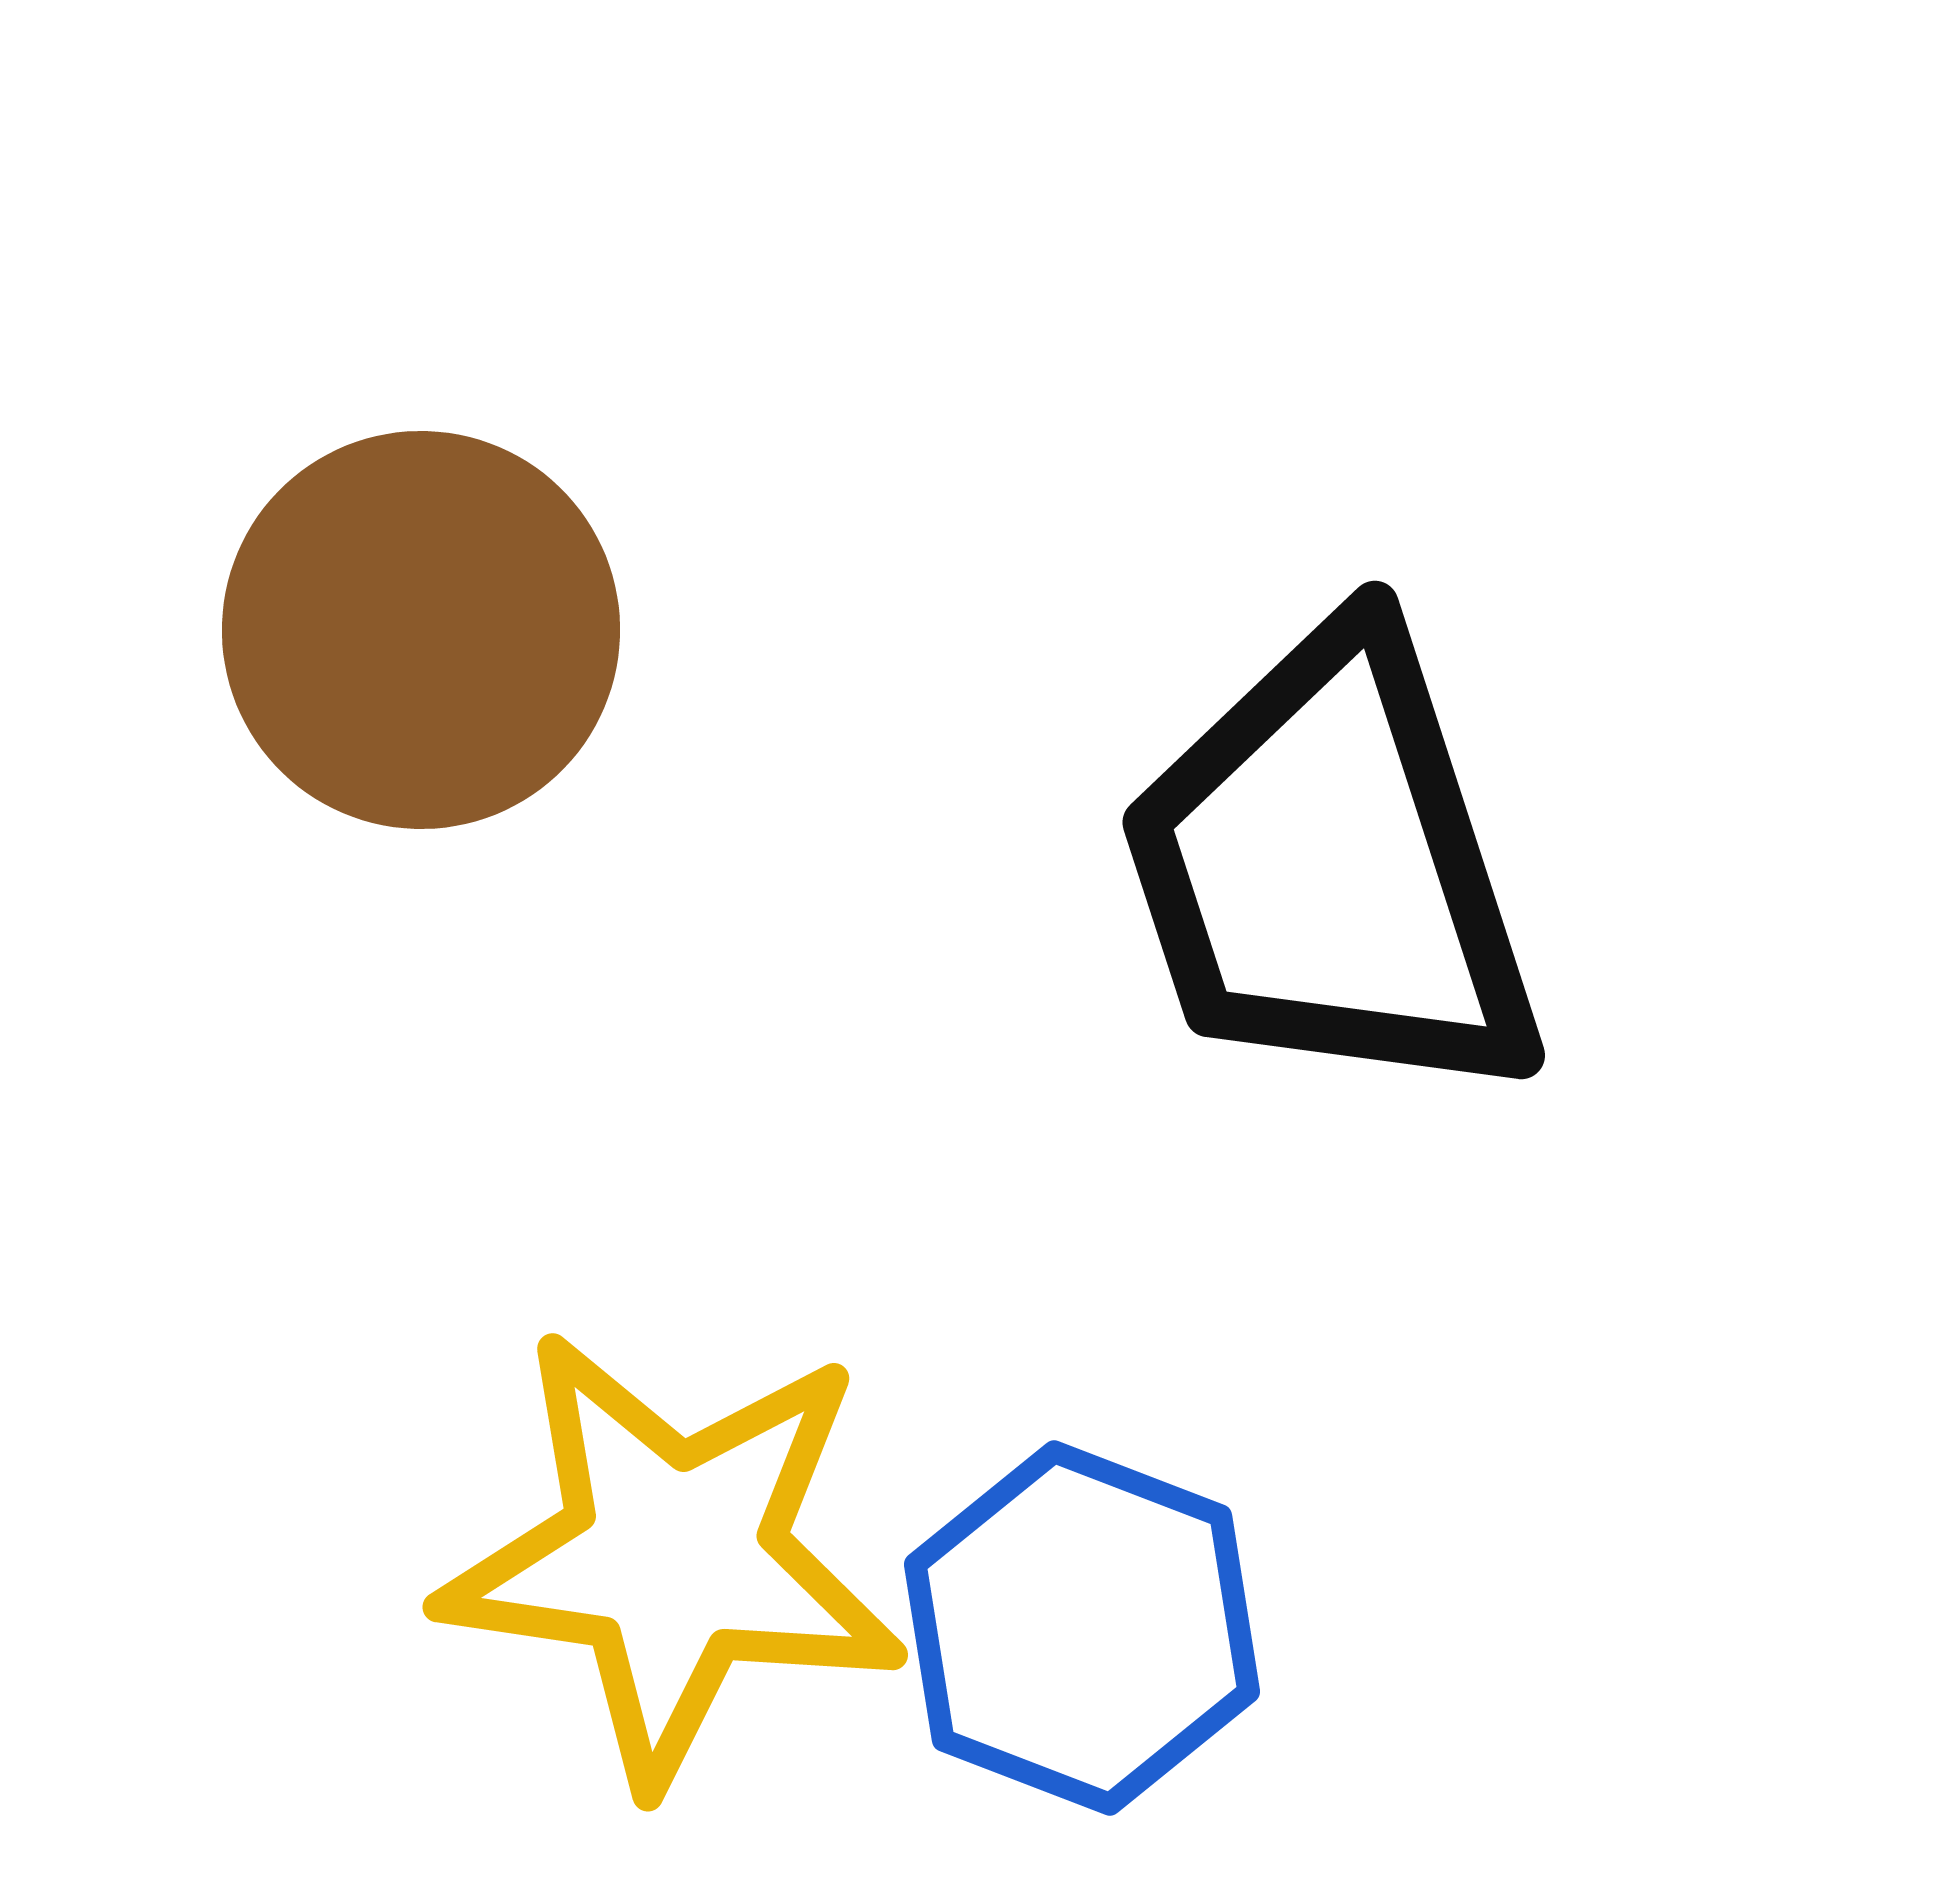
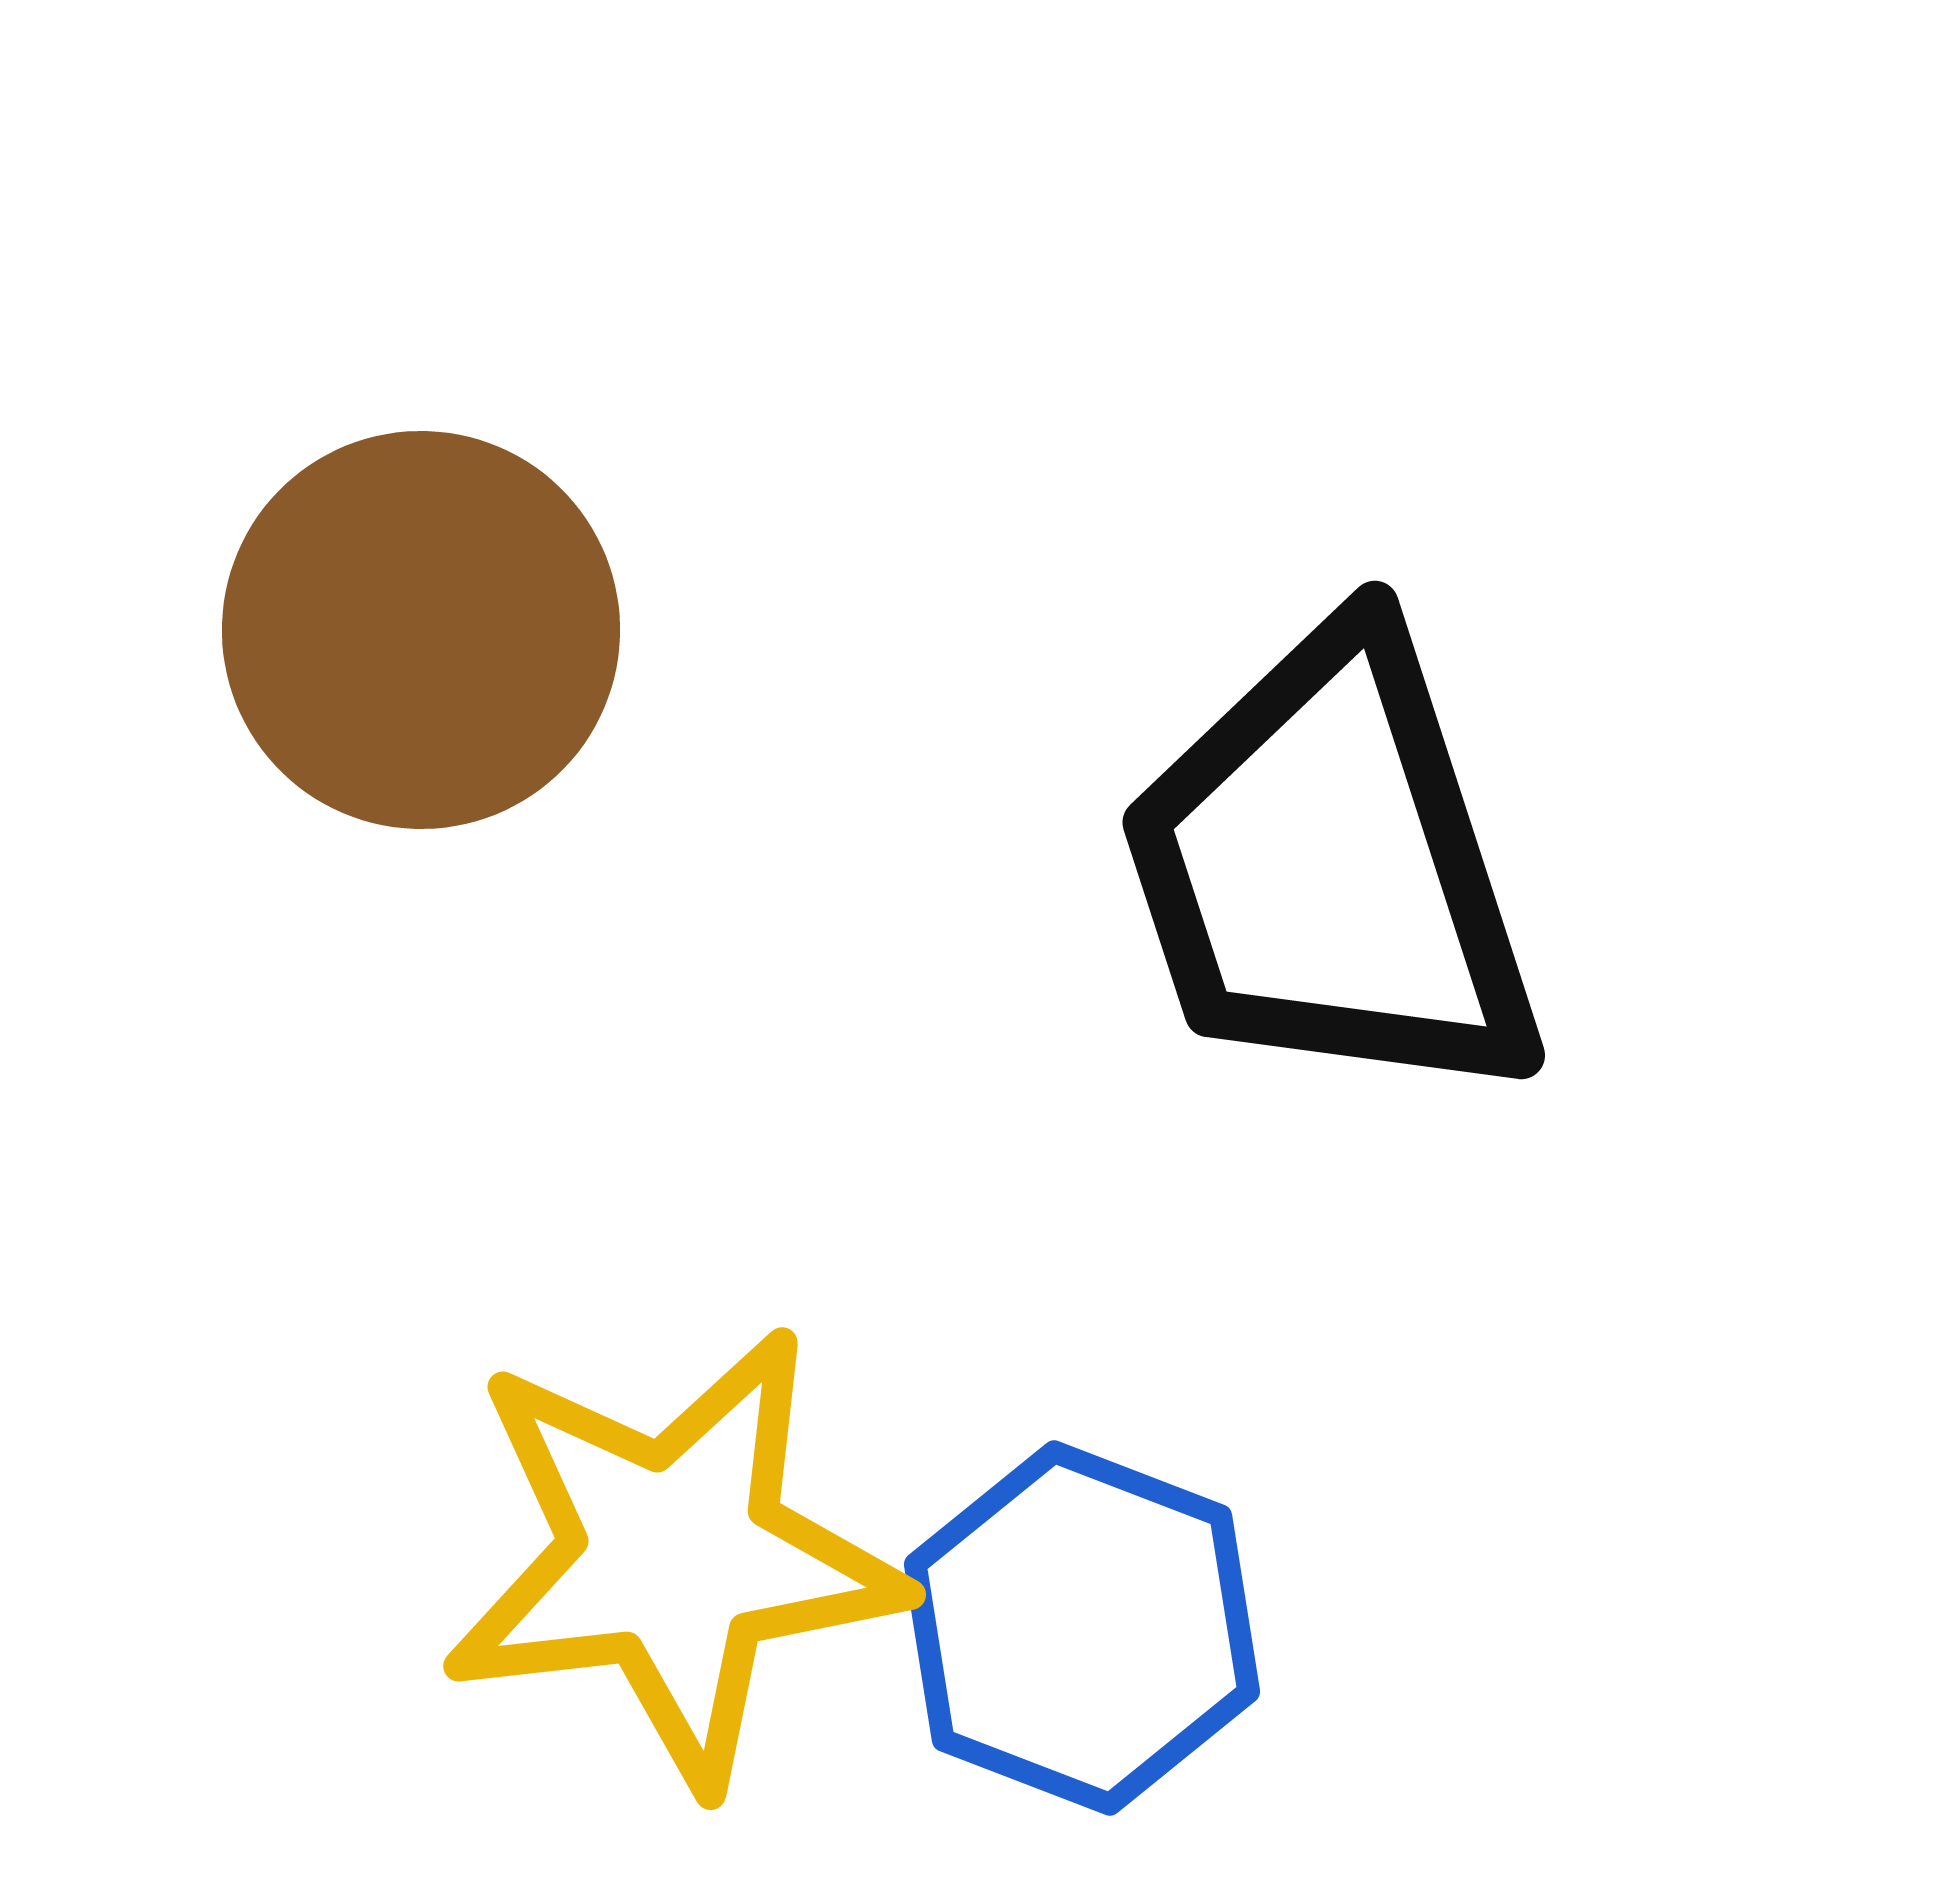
yellow star: rotated 15 degrees counterclockwise
